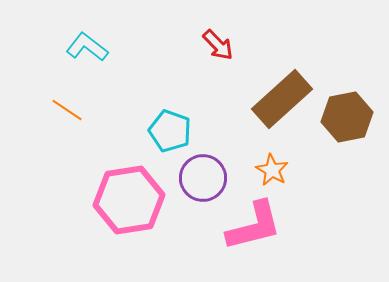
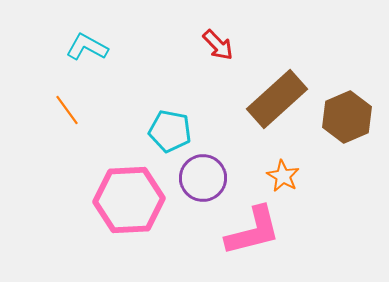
cyan L-shape: rotated 9 degrees counterclockwise
brown rectangle: moved 5 px left
orange line: rotated 20 degrees clockwise
brown hexagon: rotated 12 degrees counterclockwise
cyan pentagon: rotated 9 degrees counterclockwise
orange star: moved 11 px right, 6 px down
pink hexagon: rotated 6 degrees clockwise
pink L-shape: moved 1 px left, 5 px down
